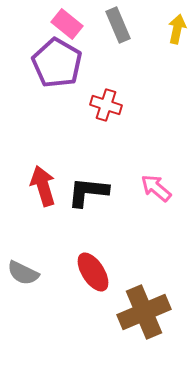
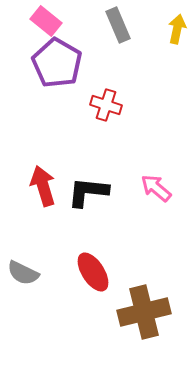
pink rectangle: moved 21 px left, 3 px up
brown cross: rotated 9 degrees clockwise
